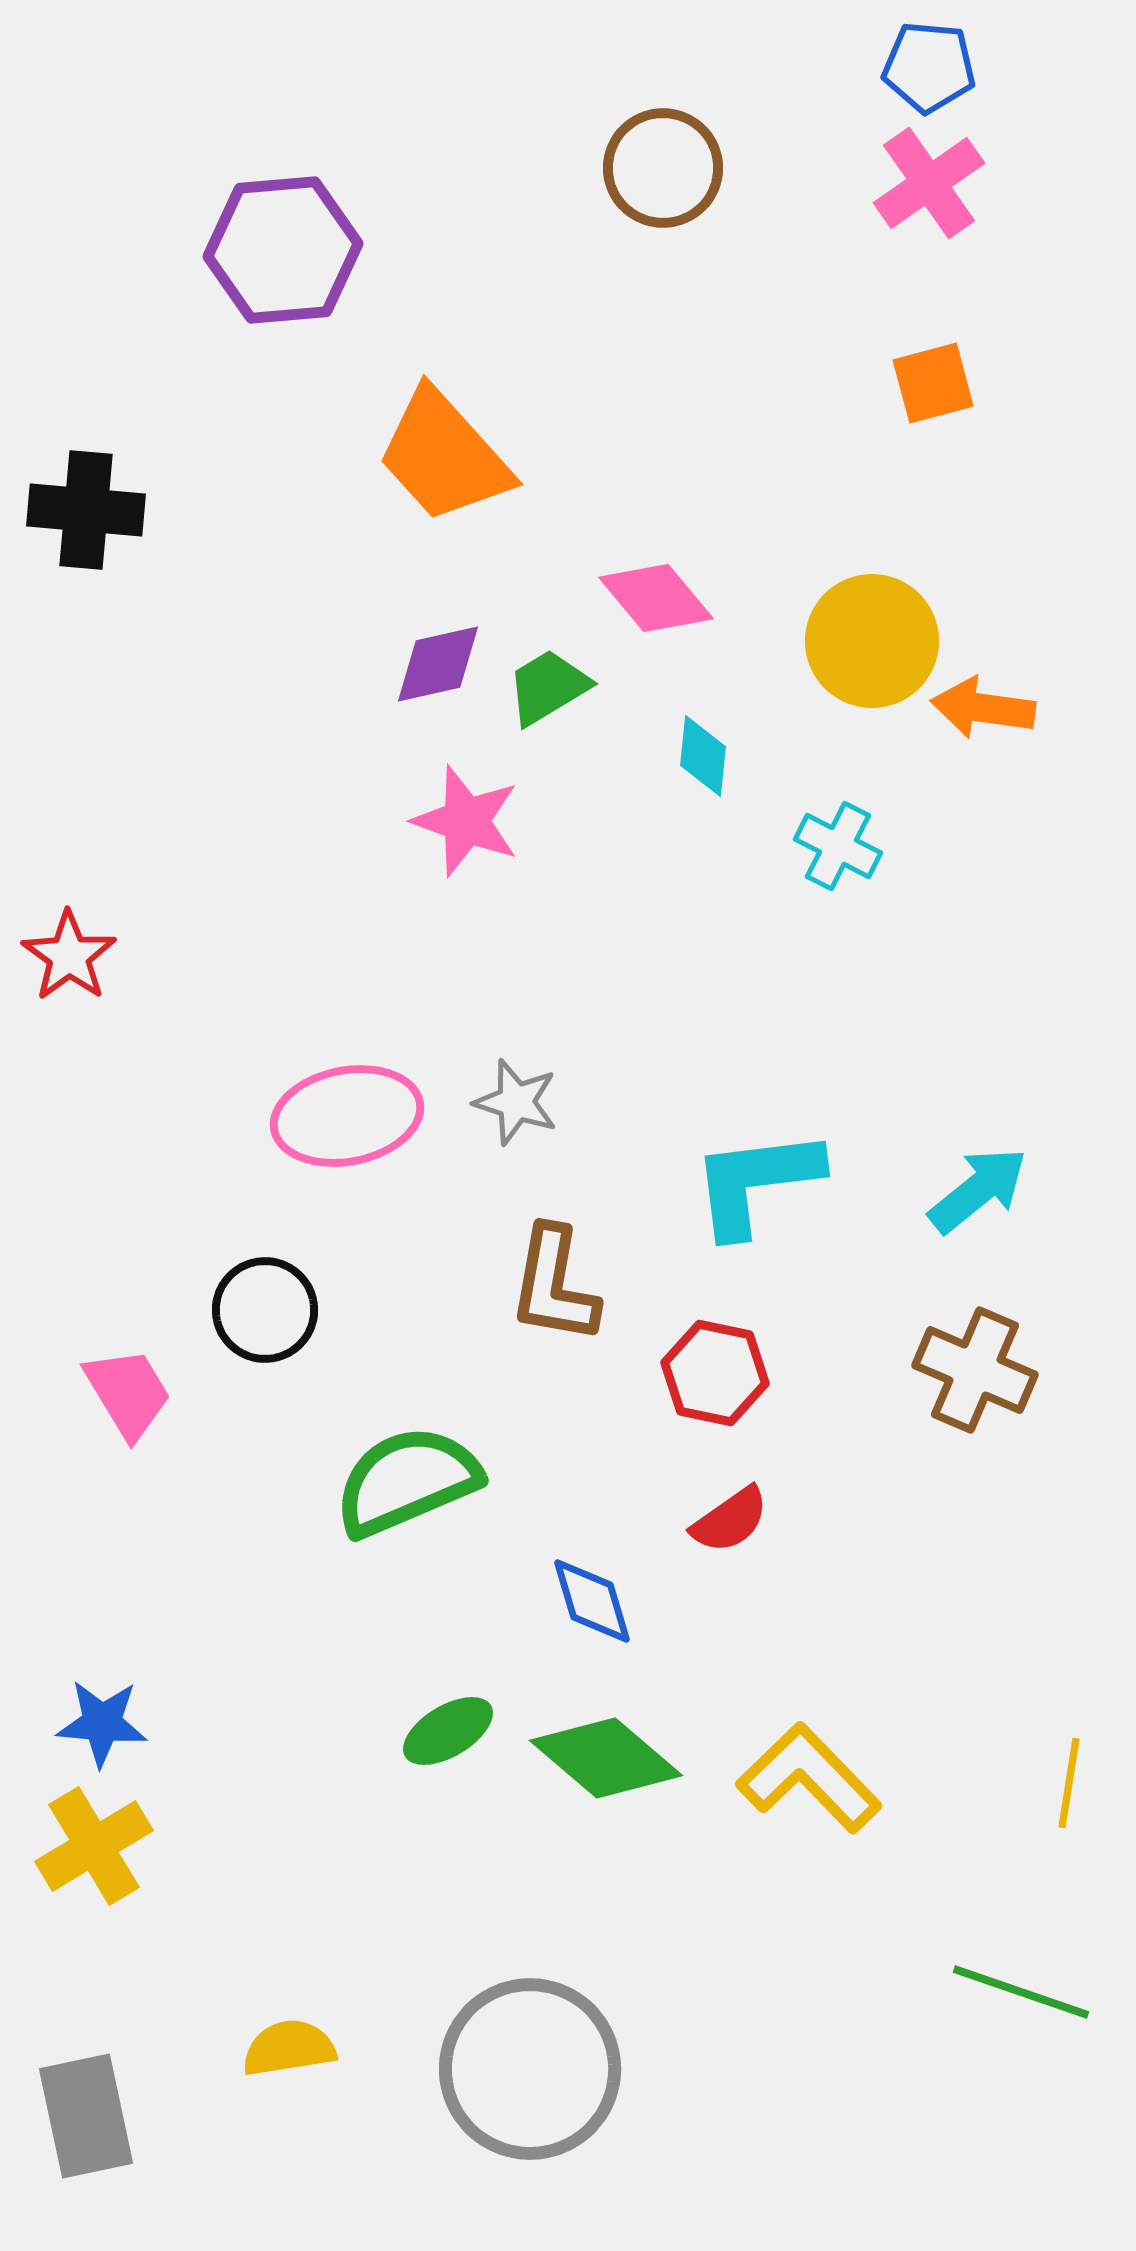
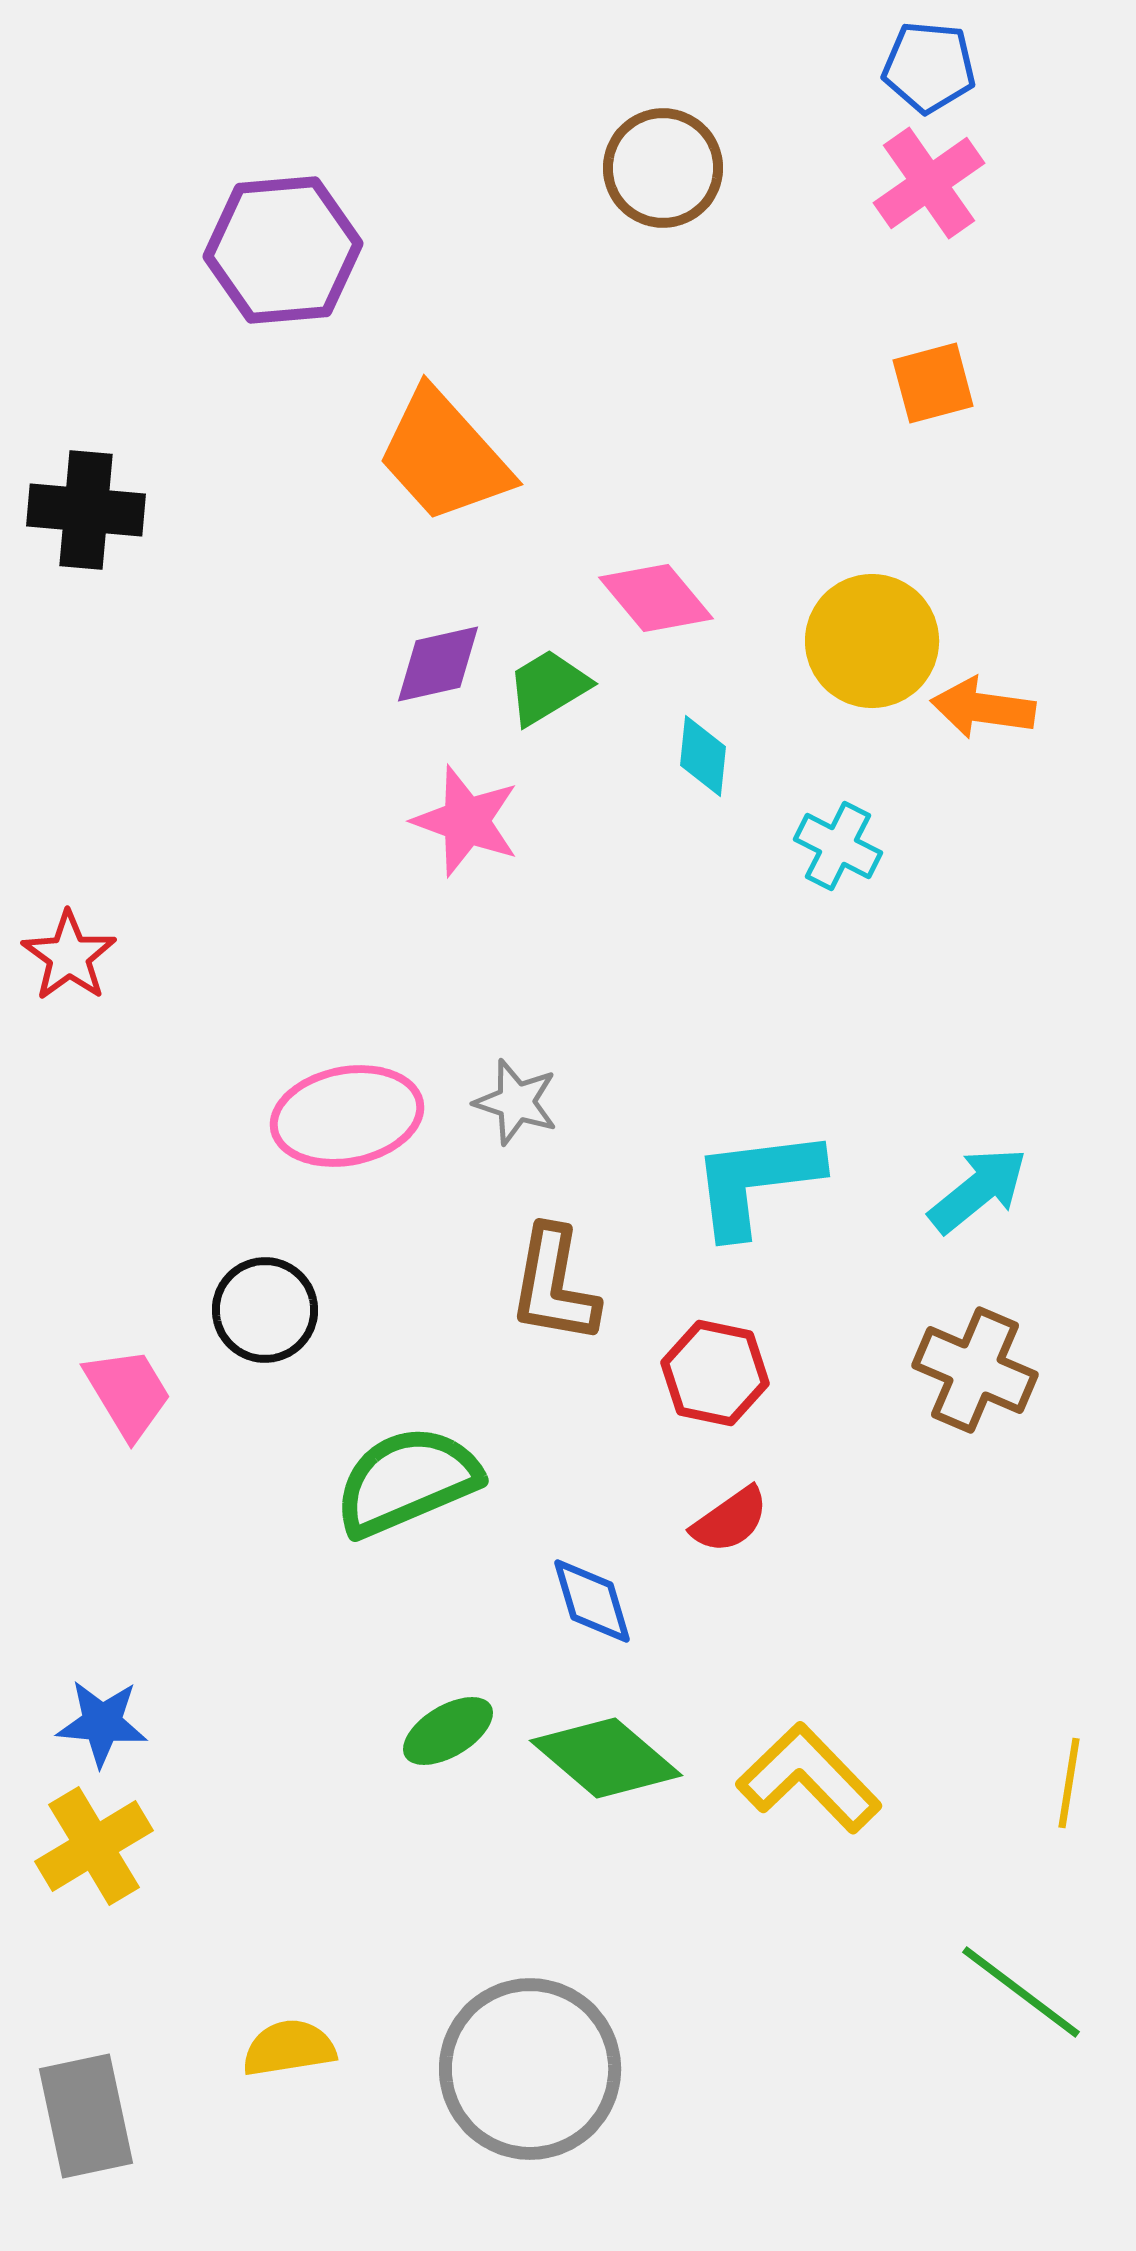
green line: rotated 18 degrees clockwise
